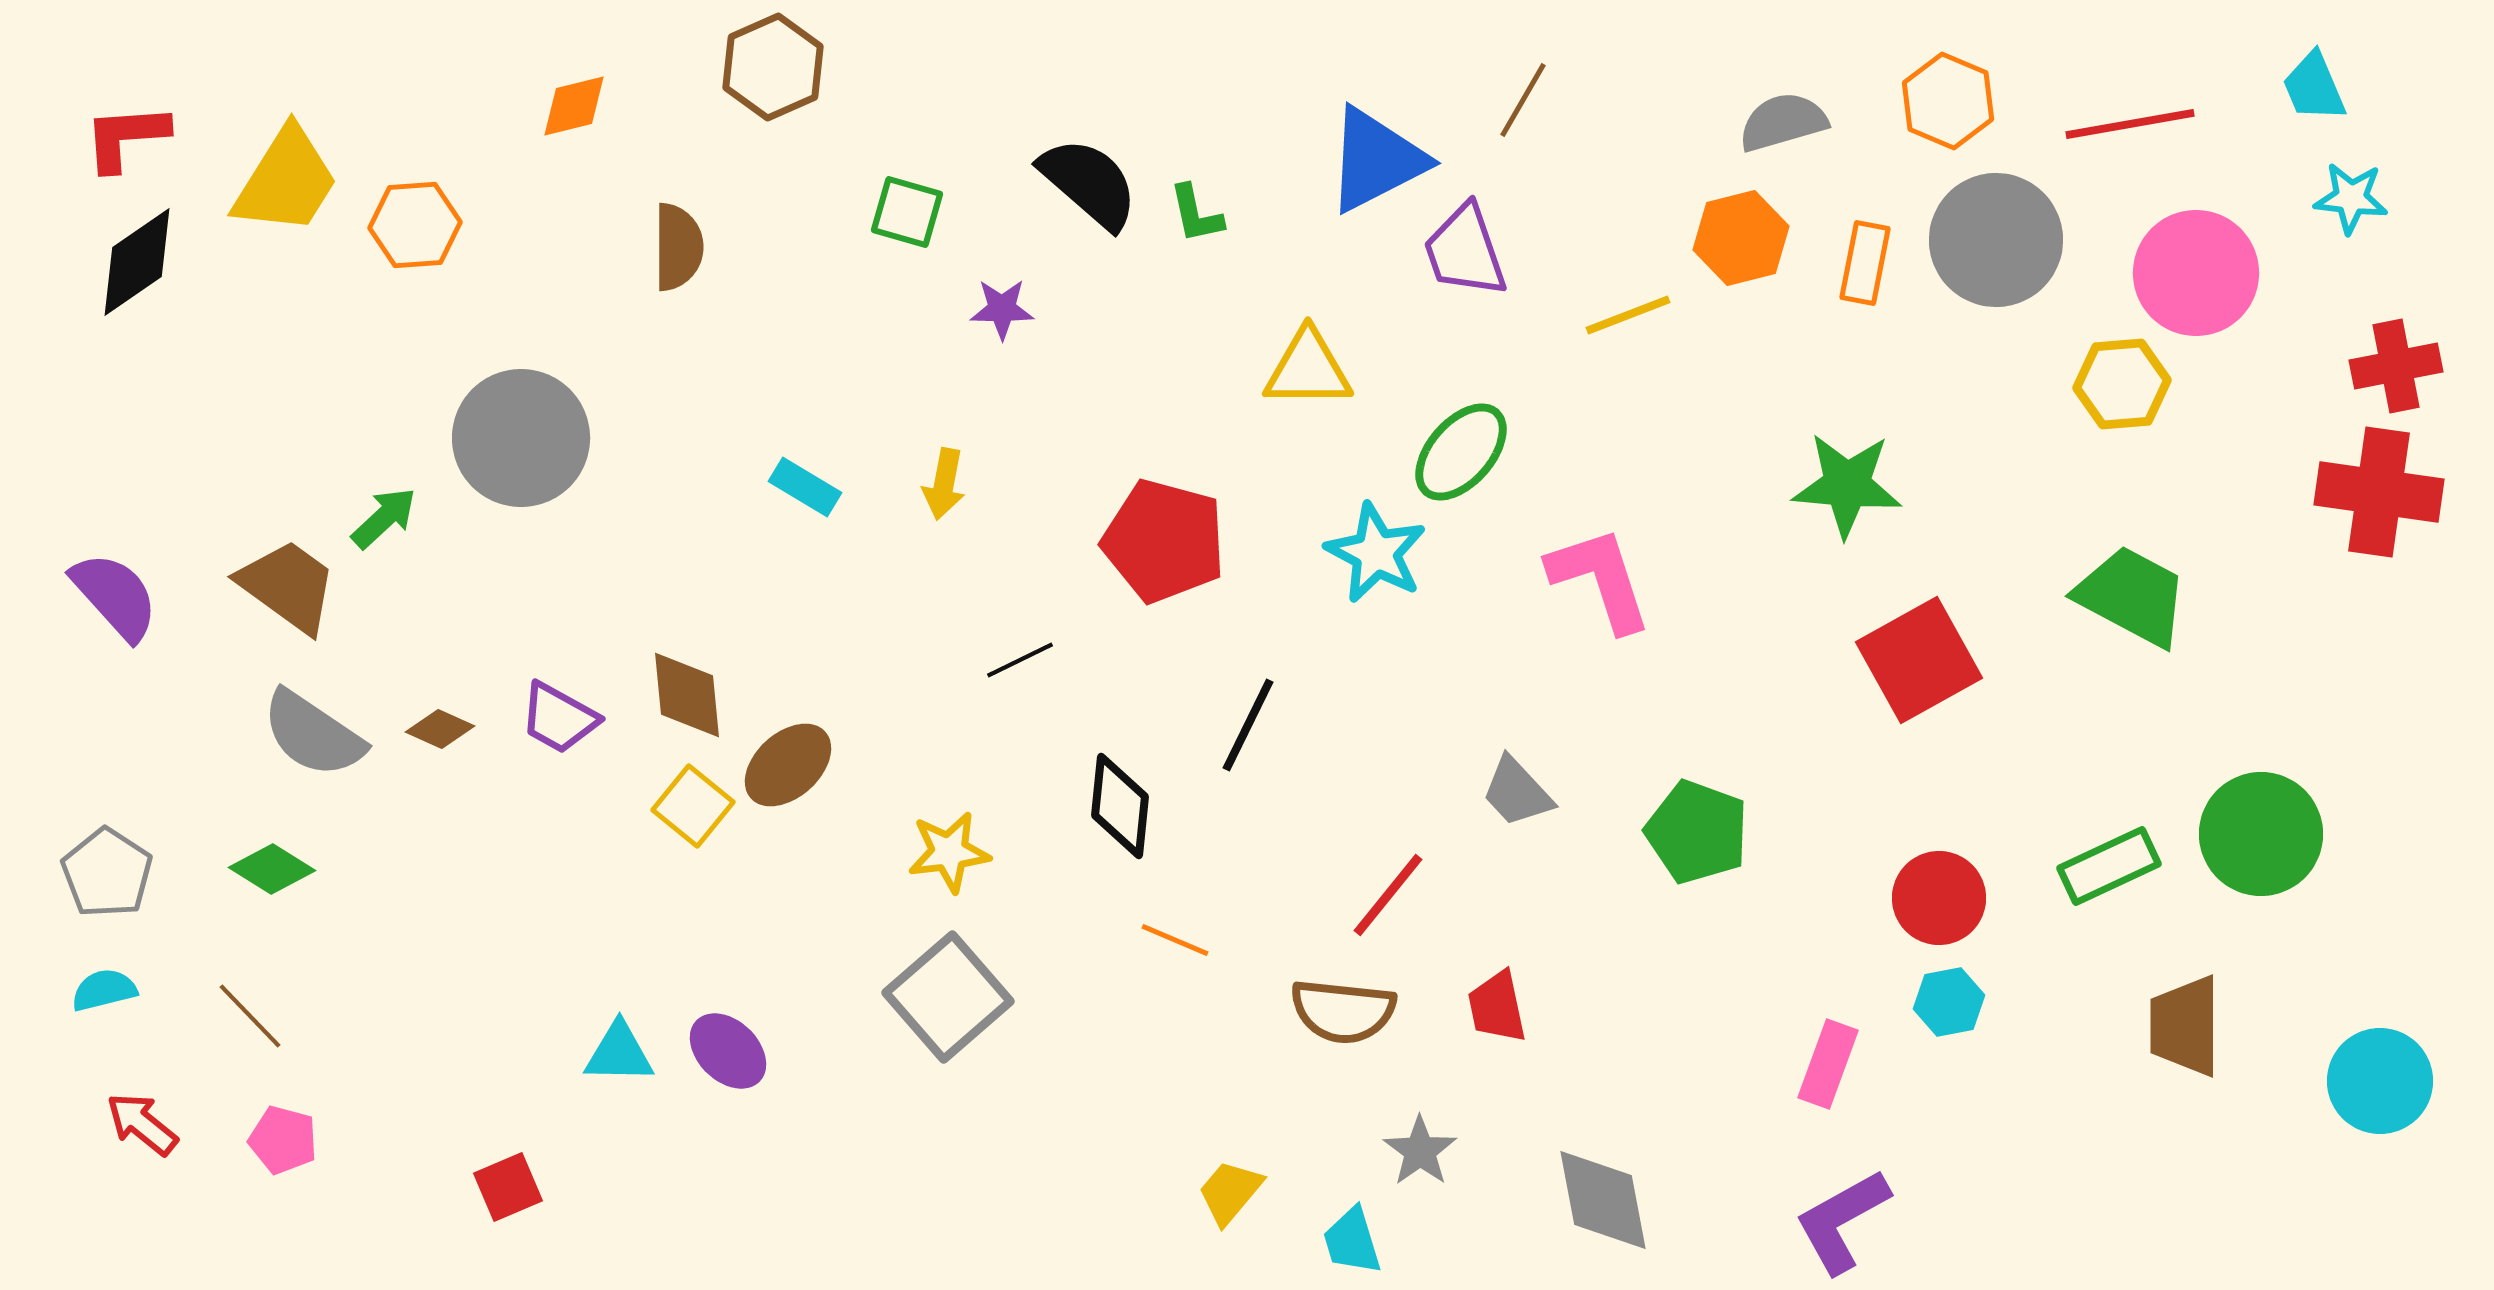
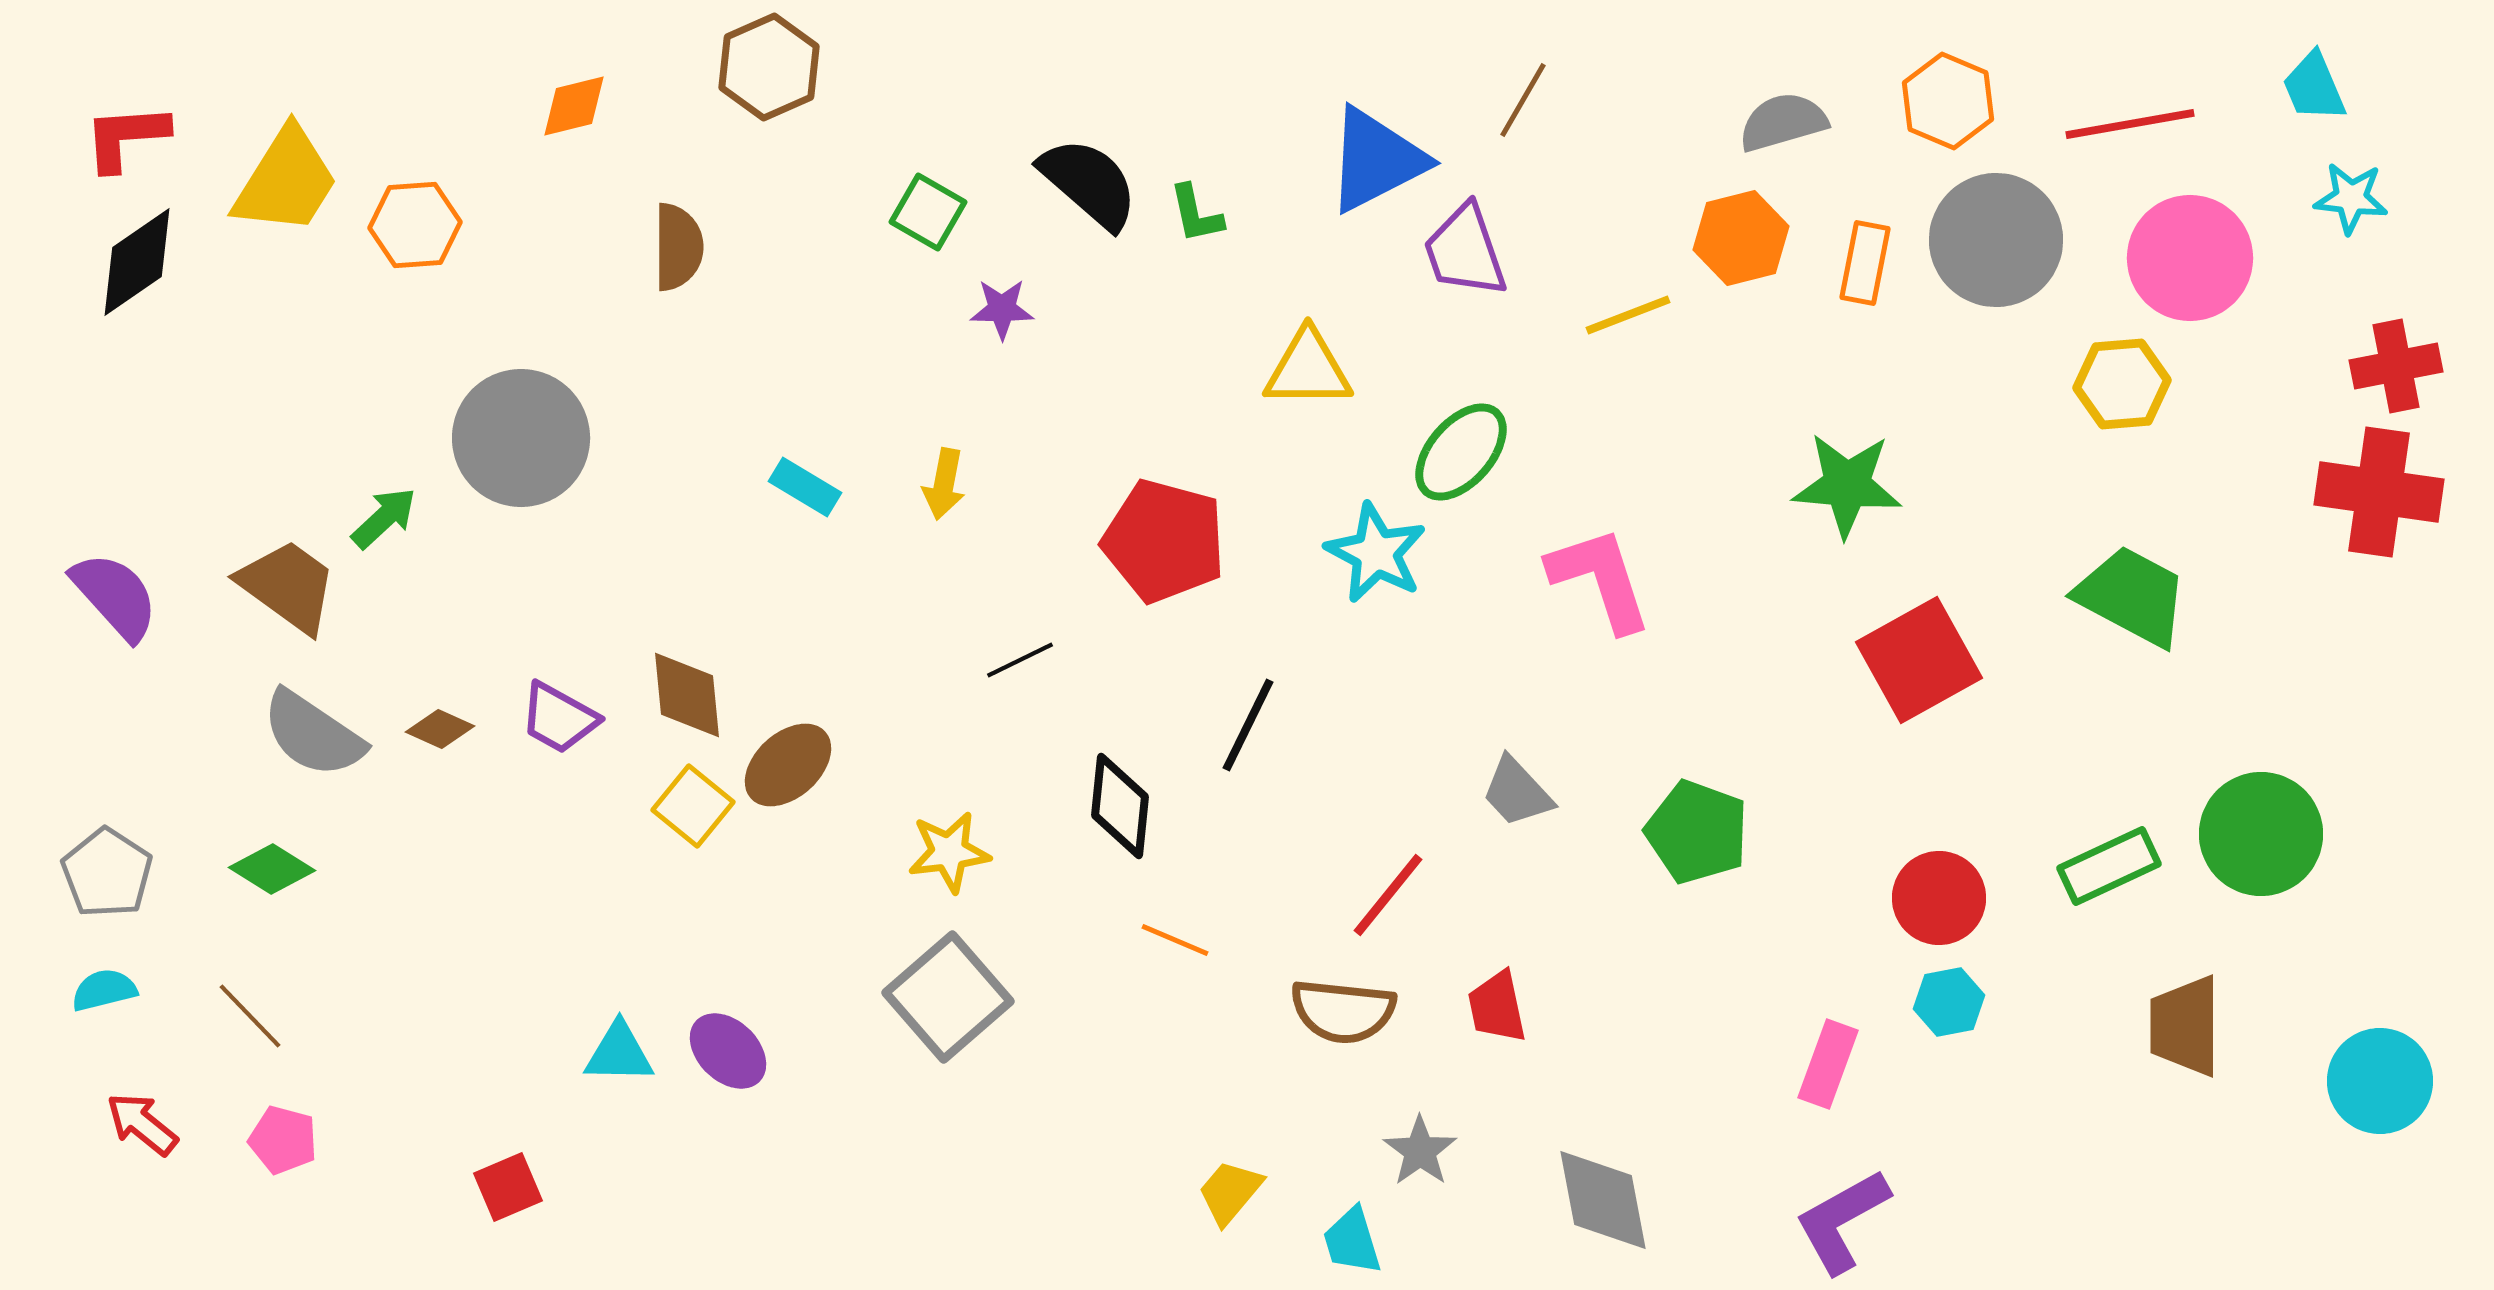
brown hexagon at (773, 67): moved 4 px left
green square at (907, 212): moved 21 px right; rotated 14 degrees clockwise
pink circle at (2196, 273): moved 6 px left, 15 px up
